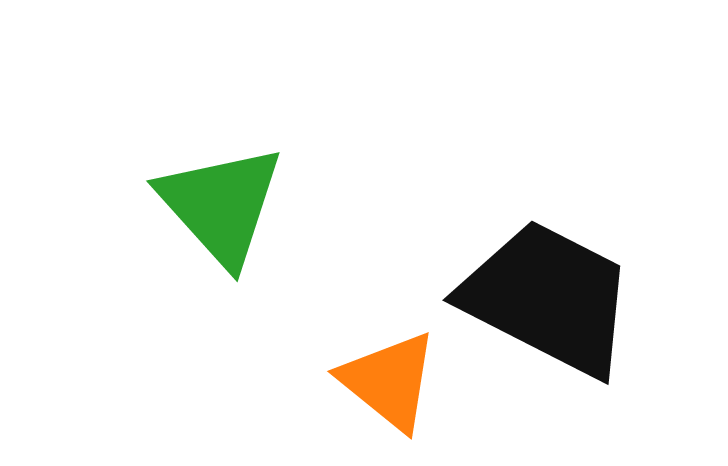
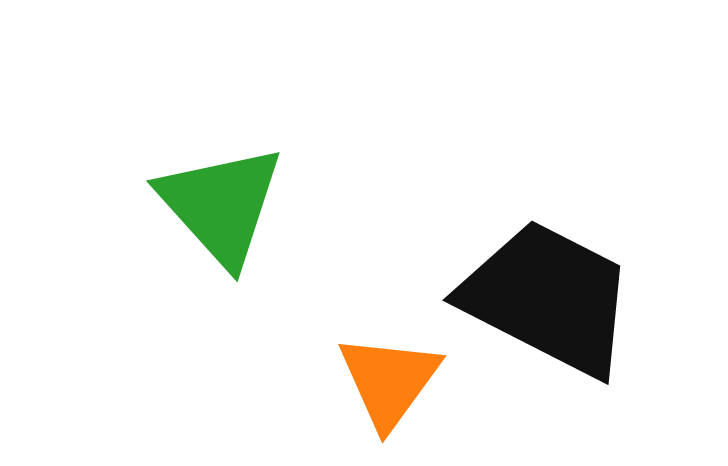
orange triangle: rotated 27 degrees clockwise
